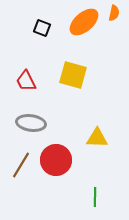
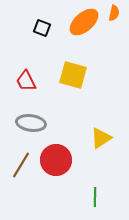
yellow triangle: moved 4 px right; rotated 35 degrees counterclockwise
